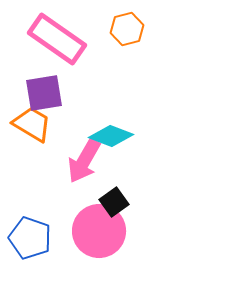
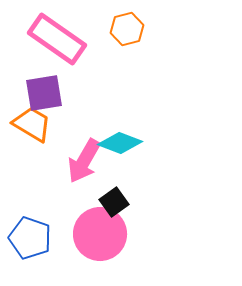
cyan diamond: moved 9 px right, 7 px down
pink circle: moved 1 px right, 3 px down
